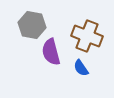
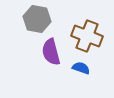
gray hexagon: moved 5 px right, 6 px up
blue semicircle: rotated 144 degrees clockwise
